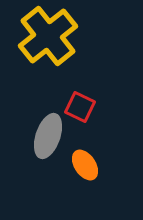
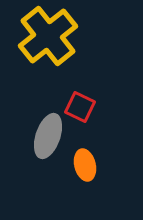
orange ellipse: rotated 20 degrees clockwise
